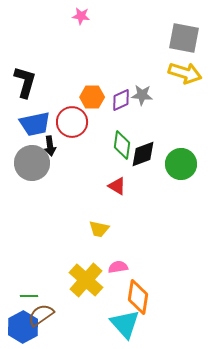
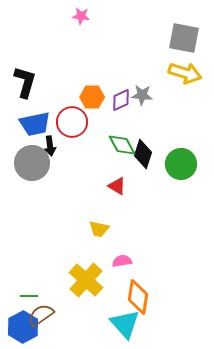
green diamond: rotated 36 degrees counterclockwise
black diamond: rotated 52 degrees counterclockwise
pink semicircle: moved 4 px right, 6 px up
